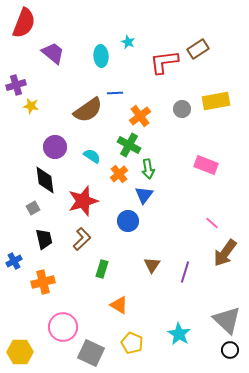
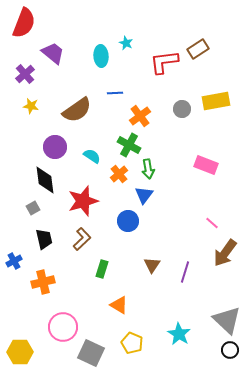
cyan star at (128, 42): moved 2 px left, 1 px down
purple cross at (16, 85): moved 9 px right, 11 px up; rotated 24 degrees counterclockwise
brown semicircle at (88, 110): moved 11 px left
